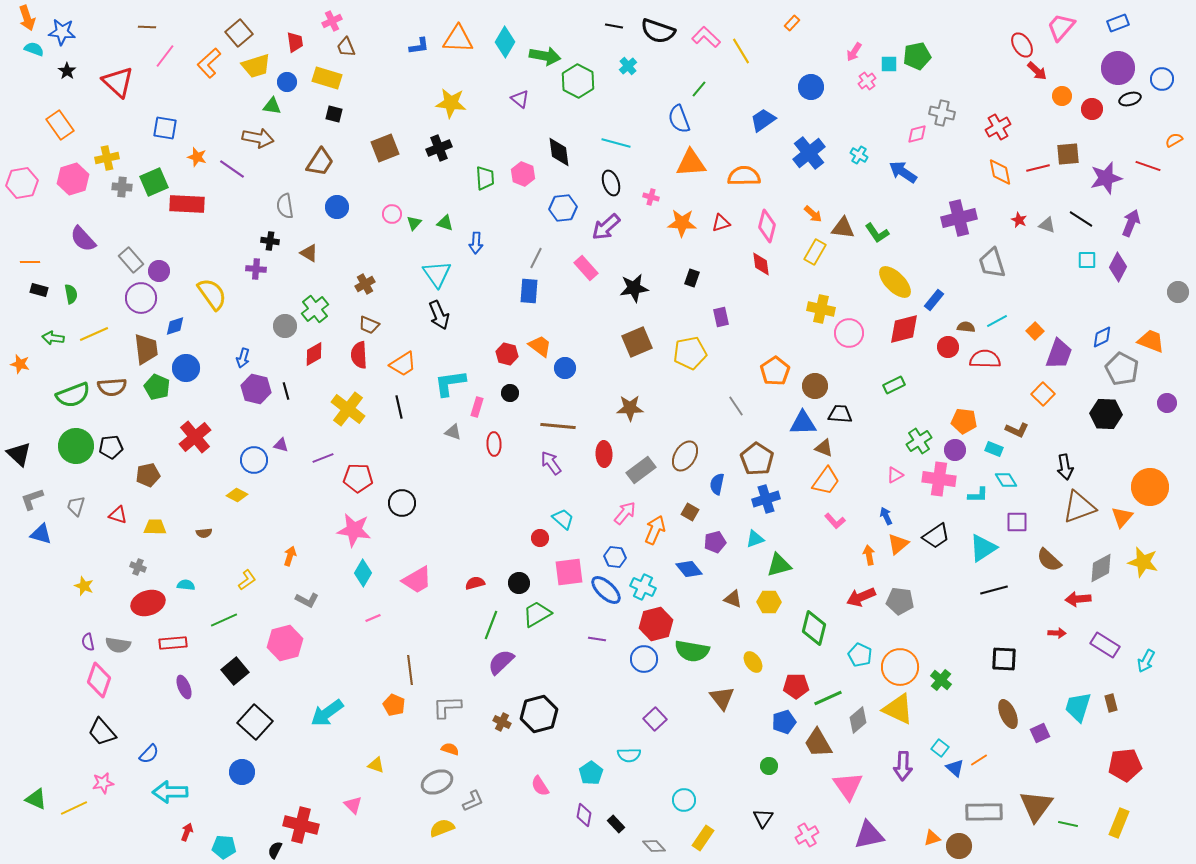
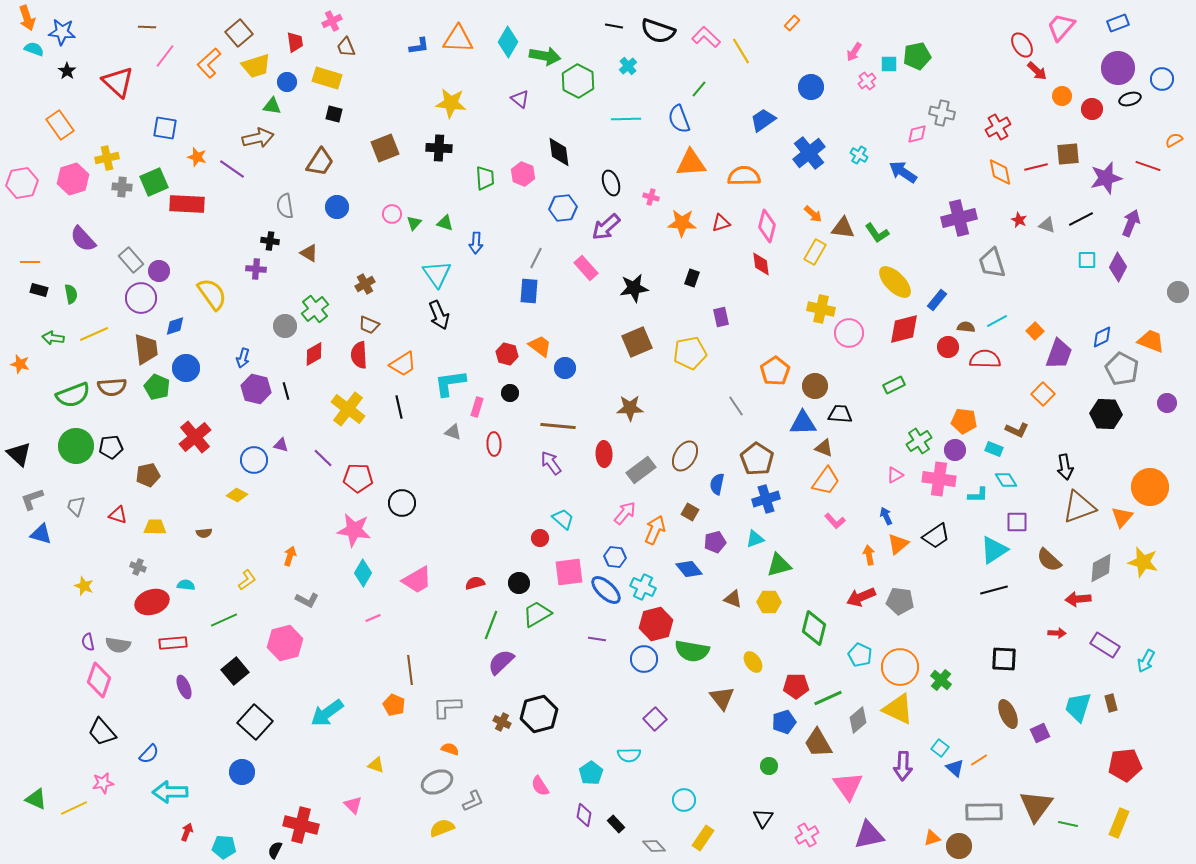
cyan diamond at (505, 42): moved 3 px right
brown arrow at (258, 138): rotated 24 degrees counterclockwise
cyan line at (616, 143): moved 10 px right, 24 px up; rotated 16 degrees counterclockwise
black cross at (439, 148): rotated 25 degrees clockwise
red line at (1038, 168): moved 2 px left, 1 px up
black line at (1081, 219): rotated 60 degrees counterclockwise
blue rectangle at (934, 300): moved 3 px right
purple line at (323, 458): rotated 65 degrees clockwise
cyan triangle at (983, 548): moved 11 px right, 2 px down
red ellipse at (148, 603): moved 4 px right, 1 px up
